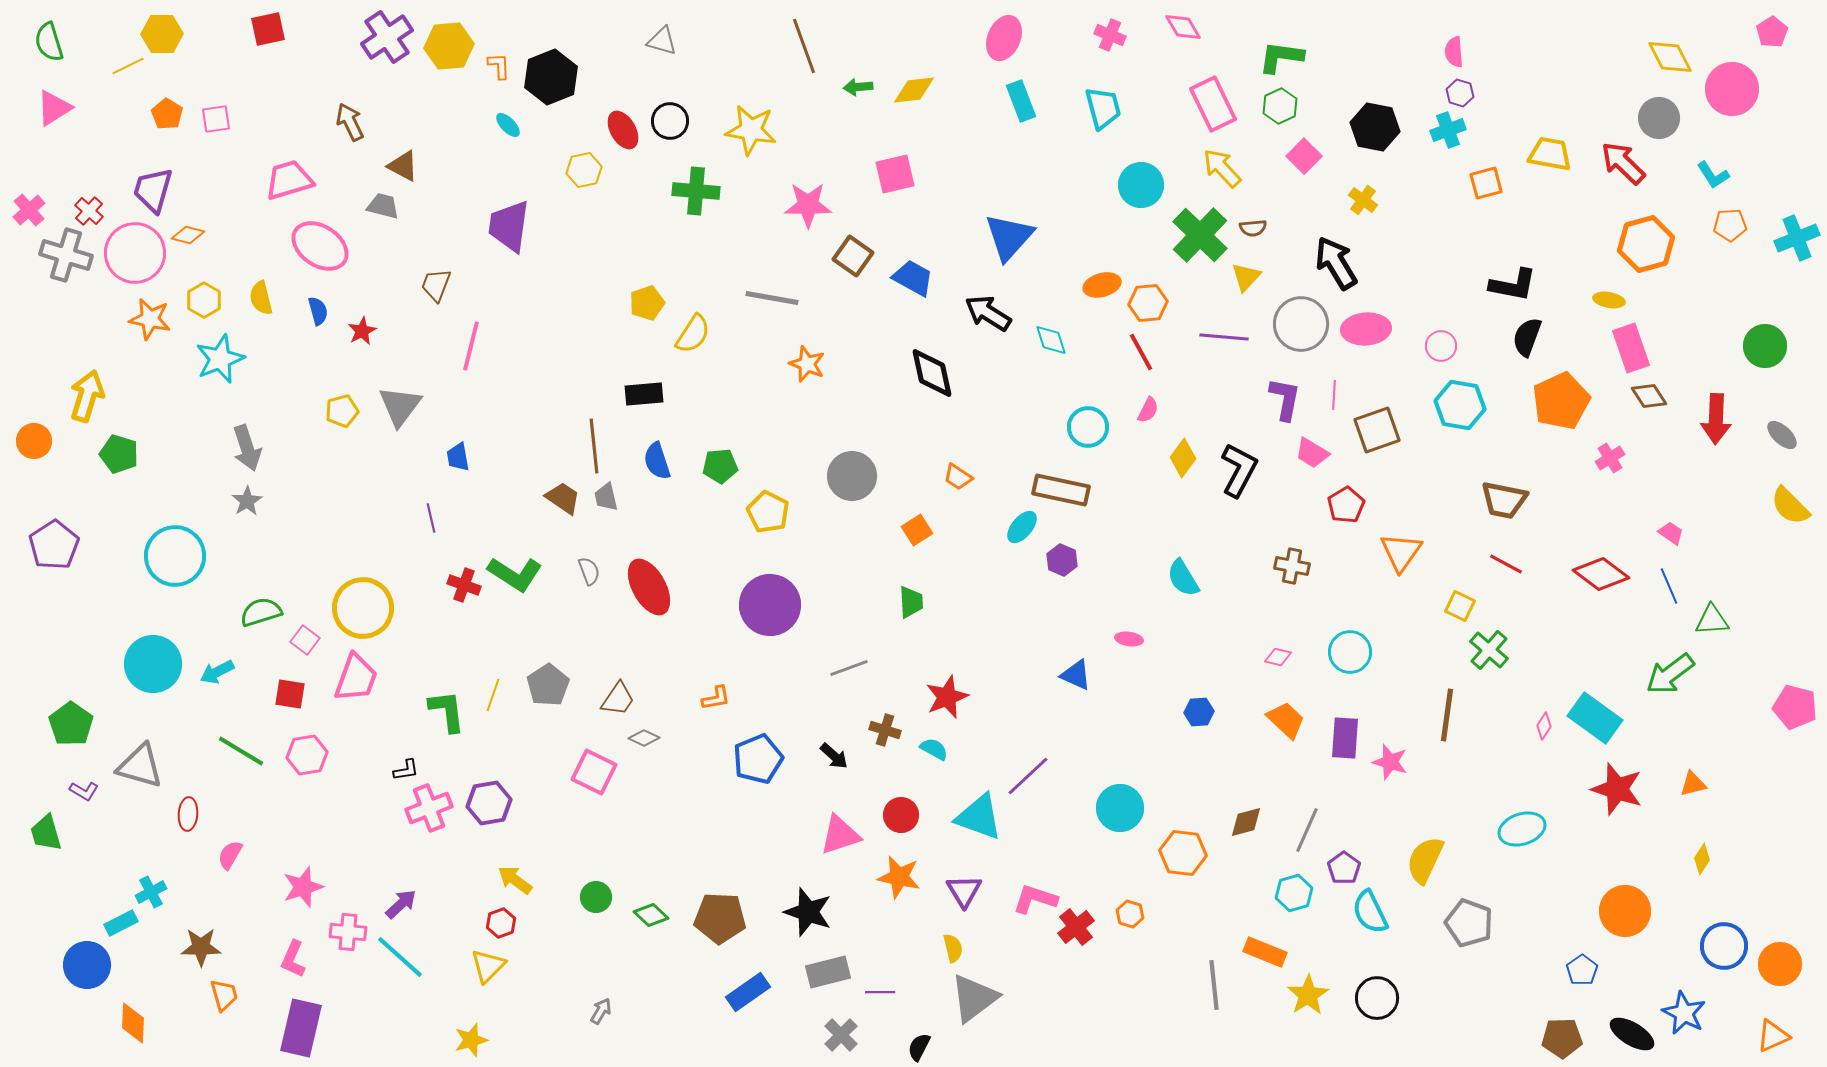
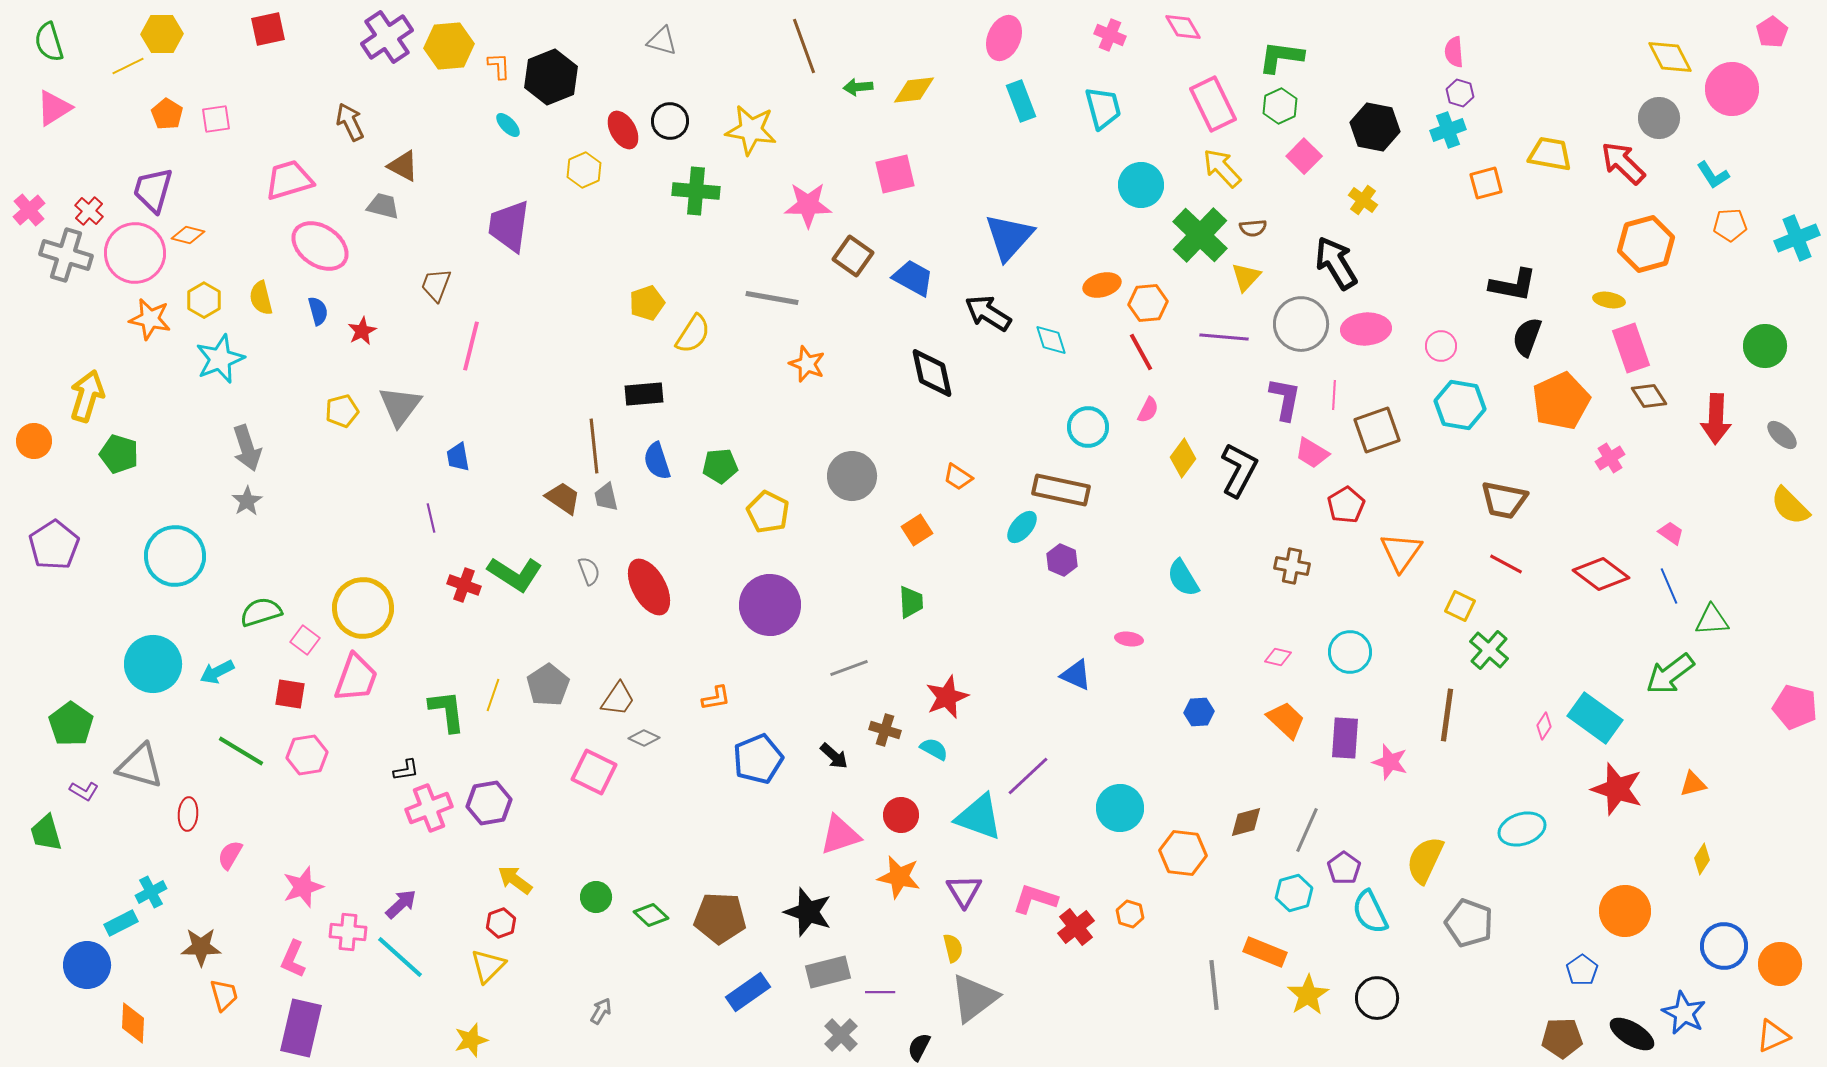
yellow hexagon at (584, 170): rotated 12 degrees counterclockwise
